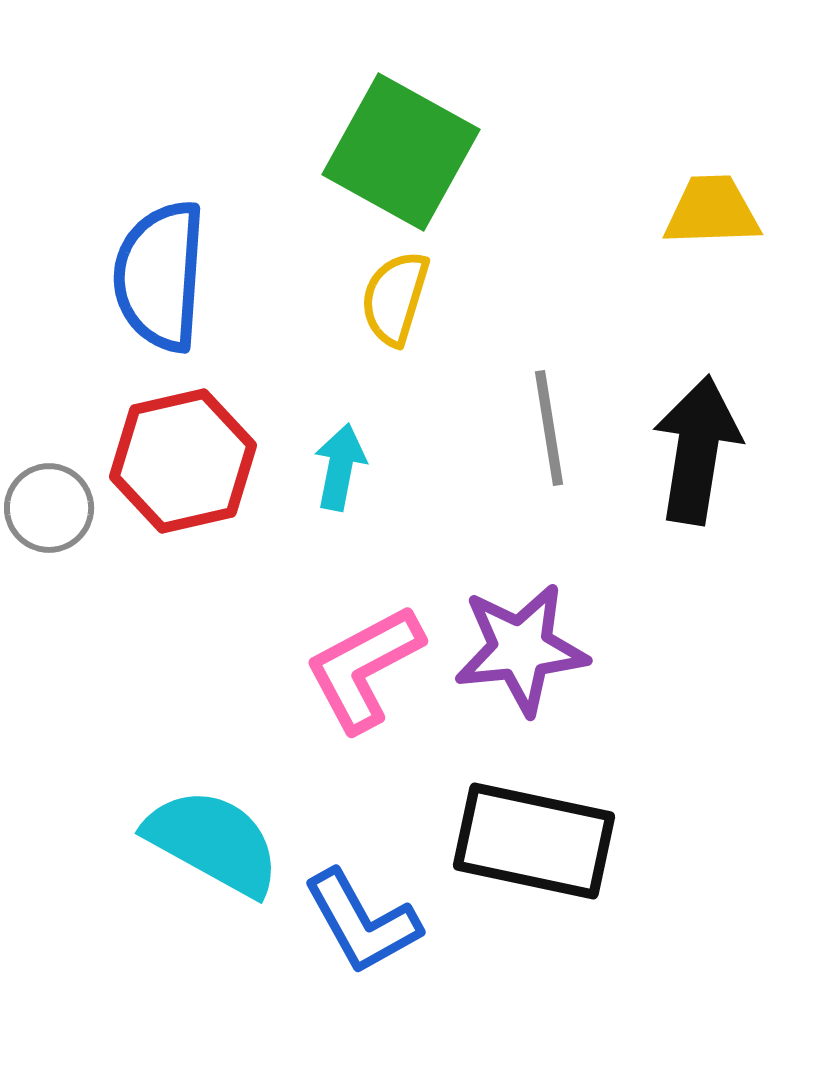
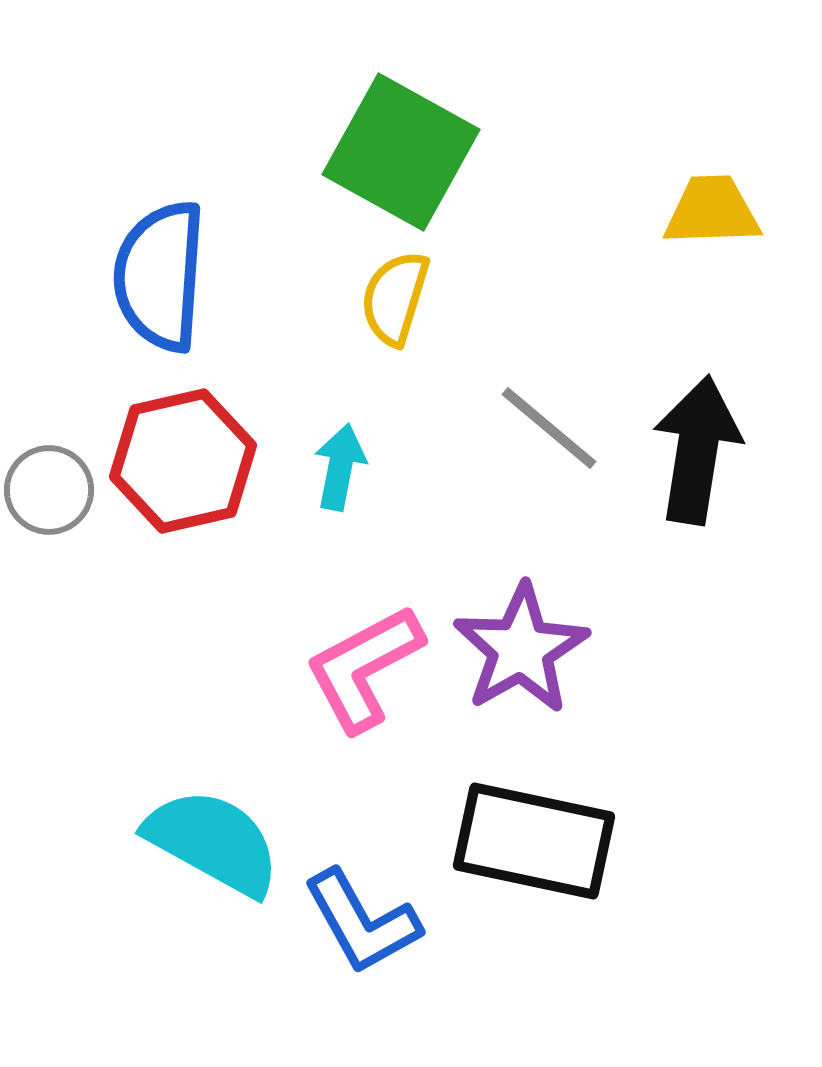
gray line: rotated 41 degrees counterclockwise
gray circle: moved 18 px up
purple star: rotated 24 degrees counterclockwise
